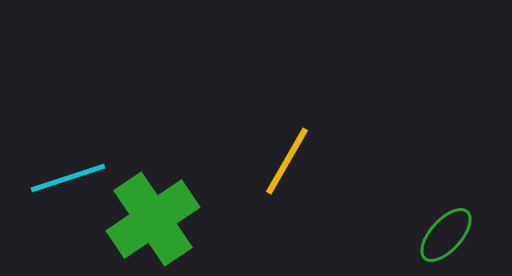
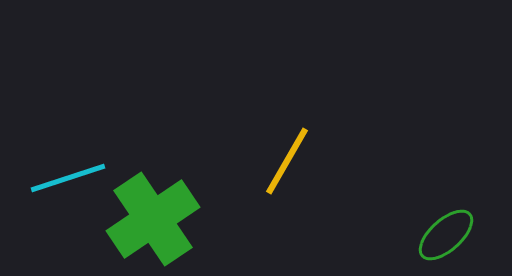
green ellipse: rotated 6 degrees clockwise
